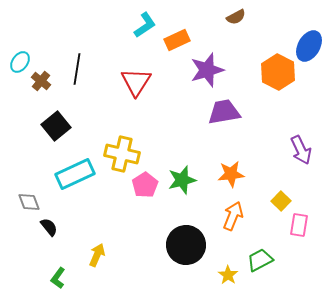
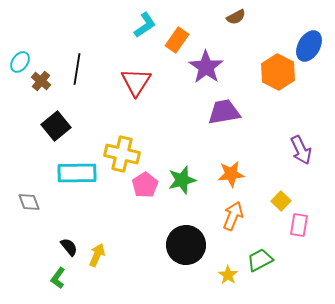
orange rectangle: rotated 30 degrees counterclockwise
purple star: moved 1 px left, 3 px up; rotated 20 degrees counterclockwise
cyan rectangle: moved 2 px right, 1 px up; rotated 24 degrees clockwise
black semicircle: moved 20 px right, 20 px down
